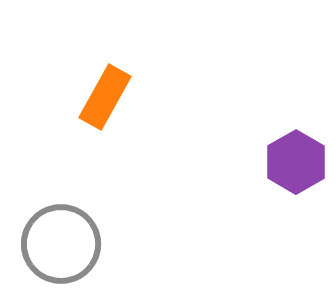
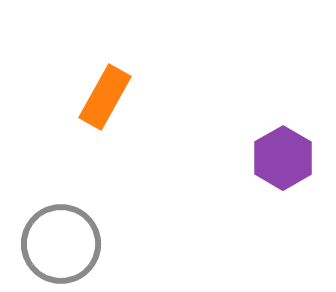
purple hexagon: moved 13 px left, 4 px up
